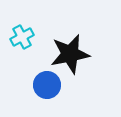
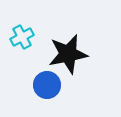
black star: moved 2 px left
